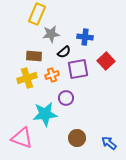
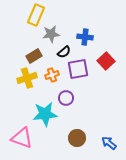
yellow rectangle: moved 1 px left, 1 px down
brown rectangle: rotated 35 degrees counterclockwise
